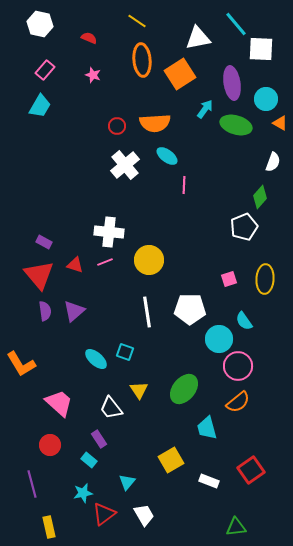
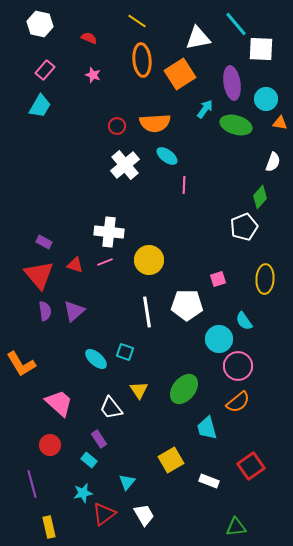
orange triangle at (280, 123): rotated 21 degrees counterclockwise
pink square at (229, 279): moved 11 px left
white pentagon at (190, 309): moved 3 px left, 4 px up
red square at (251, 470): moved 4 px up
